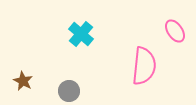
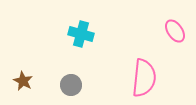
cyan cross: rotated 25 degrees counterclockwise
pink semicircle: moved 12 px down
gray circle: moved 2 px right, 6 px up
